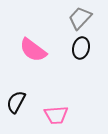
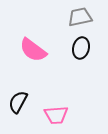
gray trapezoid: moved 1 px up; rotated 35 degrees clockwise
black semicircle: moved 2 px right
